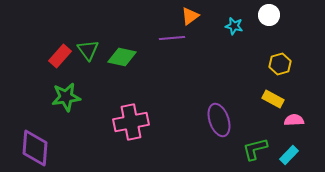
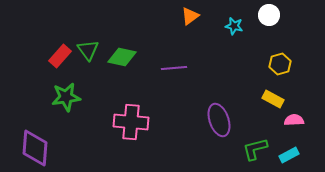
purple line: moved 2 px right, 30 px down
pink cross: rotated 16 degrees clockwise
cyan rectangle: rotated 18 degrees clockwise
